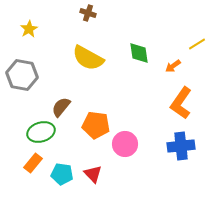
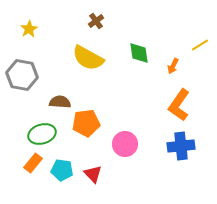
brown cross: moved 8 px right, 8 px down; rotated 35 degrees clockwise
yellow line: moved 3 px right, 1 px down
orange arrow: rotated 28 degrees counterclockwise
orange L-shape: moved 2 px left, 2 px down
brown semicircle: moved 1 px left, 5 px up; rotated 55 degrees clockwise
orange pentagon: moved 10 px left, 2 px up; rotated 16 degrees counterclockwise
green ellipse: moved 1 px right, 2 px down
cyan pentagon: moved 4 px up
